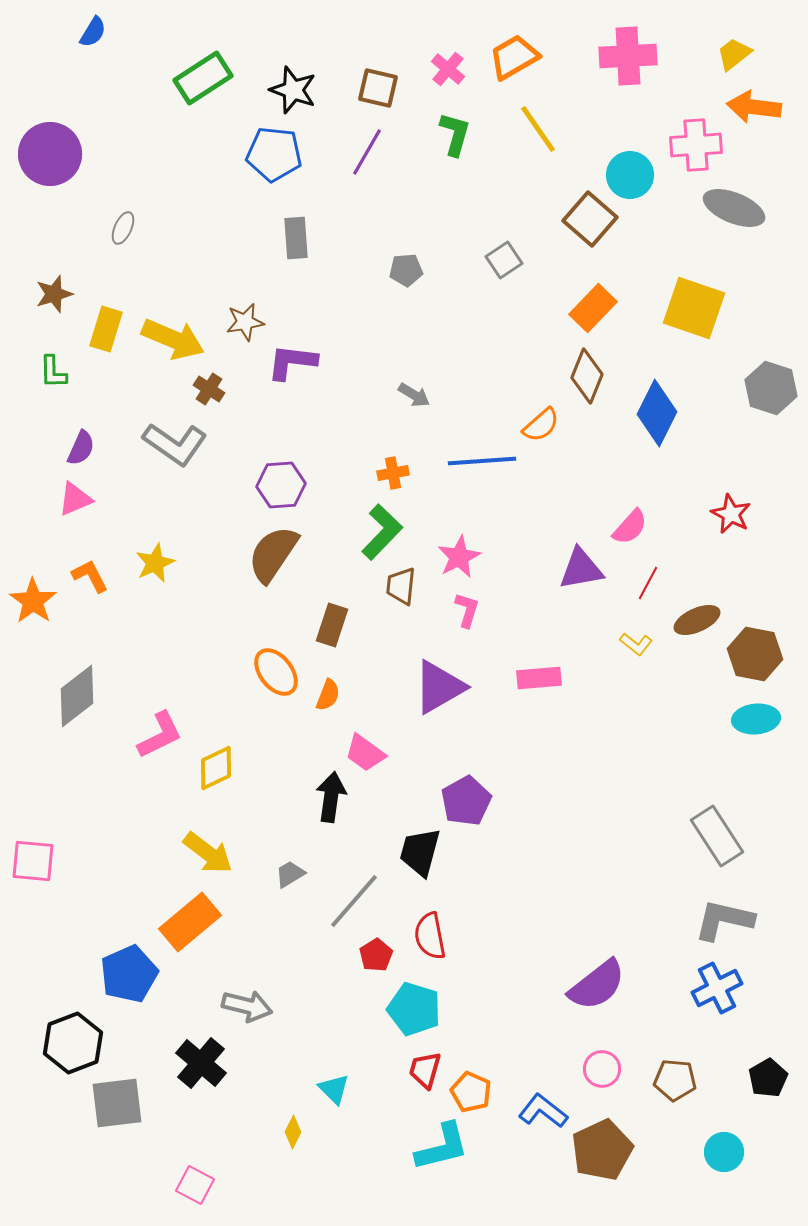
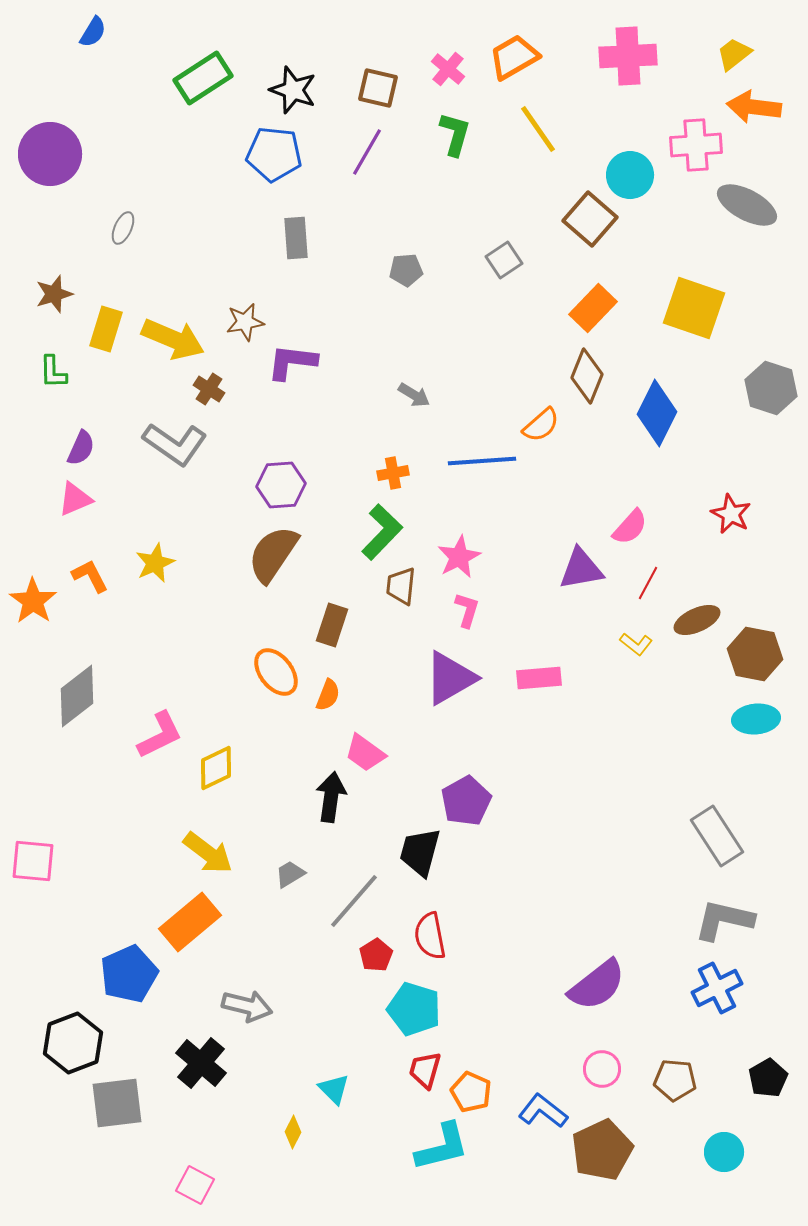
gray ellipse at (734, 208): moved 13 px right, 3 px up; rotated 6 degrees clockwise
purple triangle at (439, 687): moved 11 px right, 9 px up
